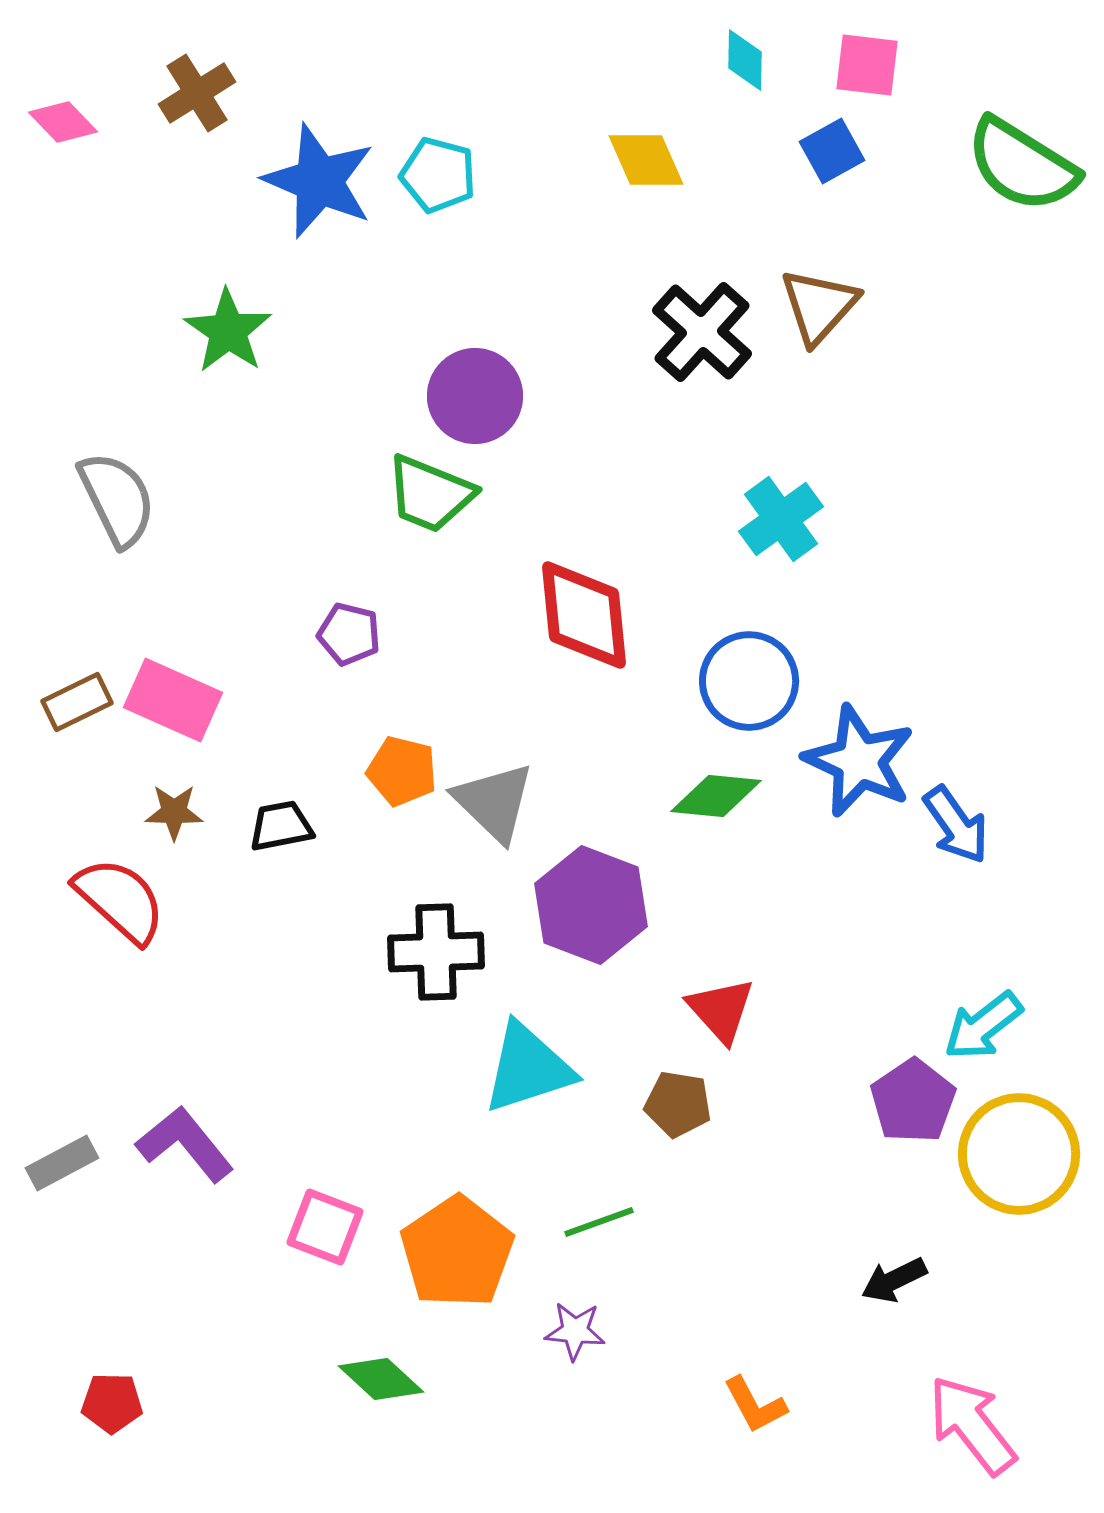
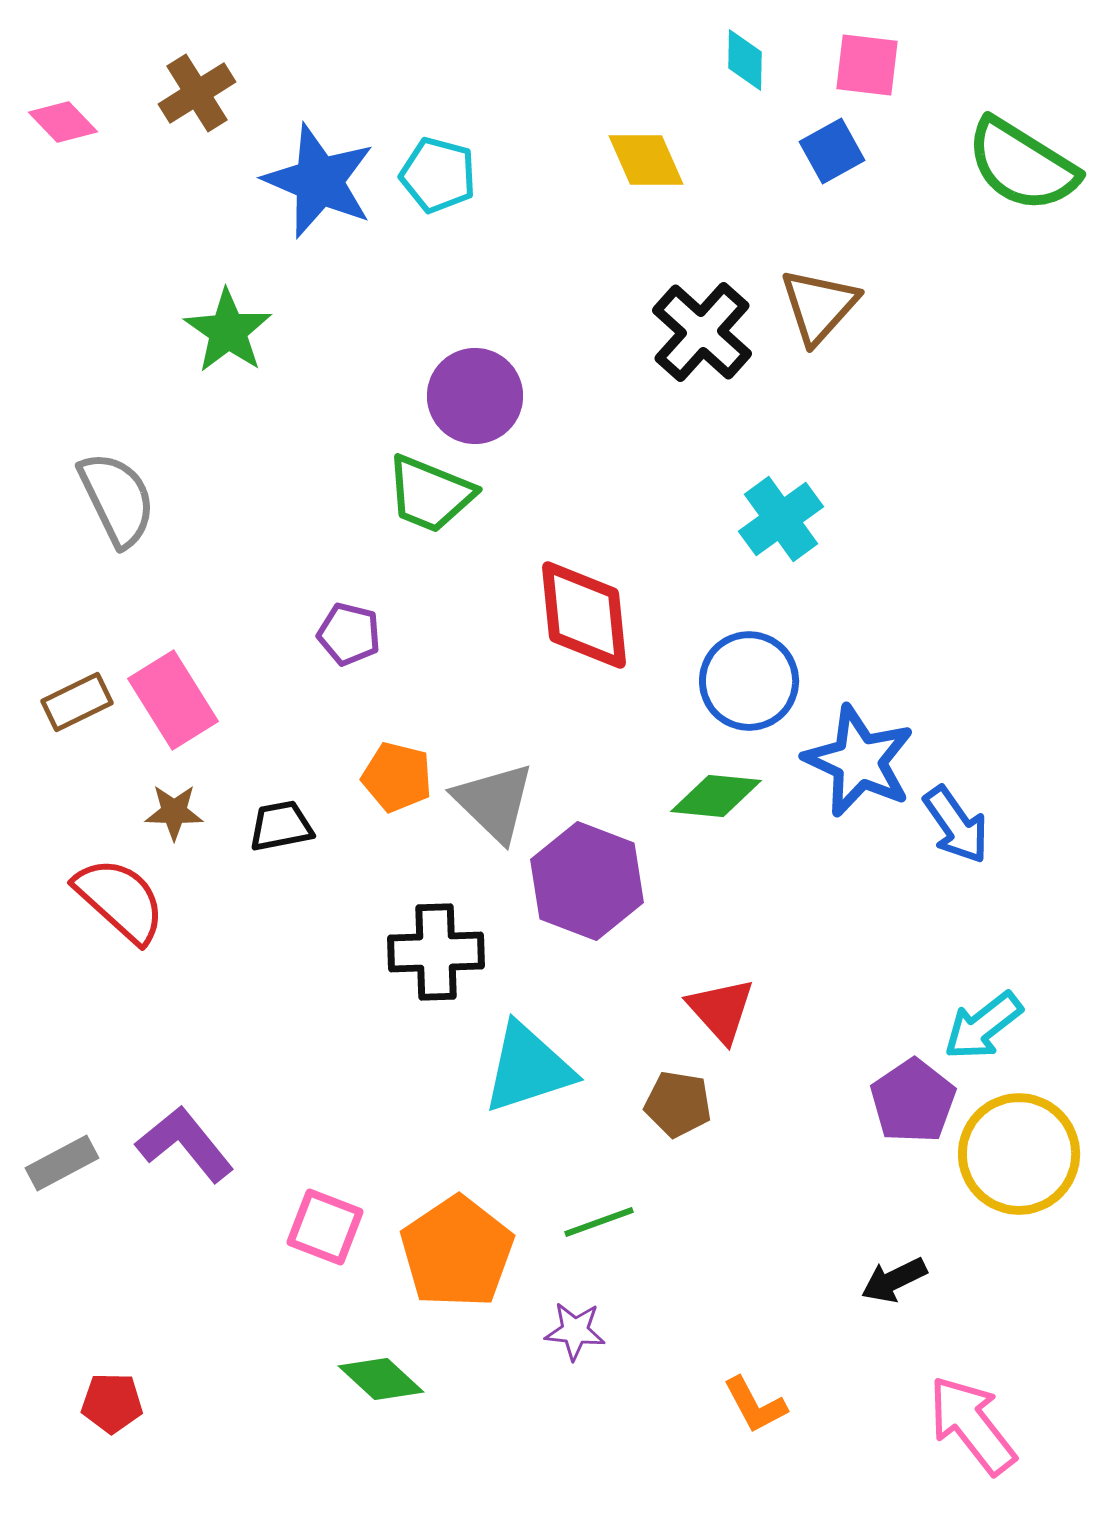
pink rectangle at (173, 700): rotated 34 degrees clockwise
orange pentagon at (402, 771): moved 5 px left, 6 px down
purple hexagon at (591, 905): moved 4 px left, 24 px up
